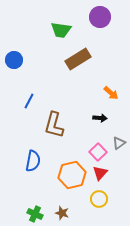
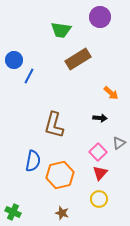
blue line: moved 25 px up
orange hexagon: moved 12 px left
green cross: moved 22 px left, 2 px up
